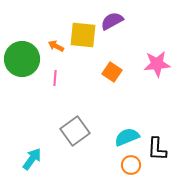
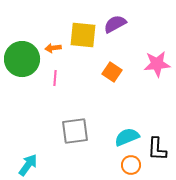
purple semicircle: moved 3 px right, 3 px down
orange arrow: moved 3 px left, 2 px down; rotated 35 degrees counterclockwise
gray square: rotated 28 degrees clockwise
cyan arrow: moved 4 px left, 6 px down
